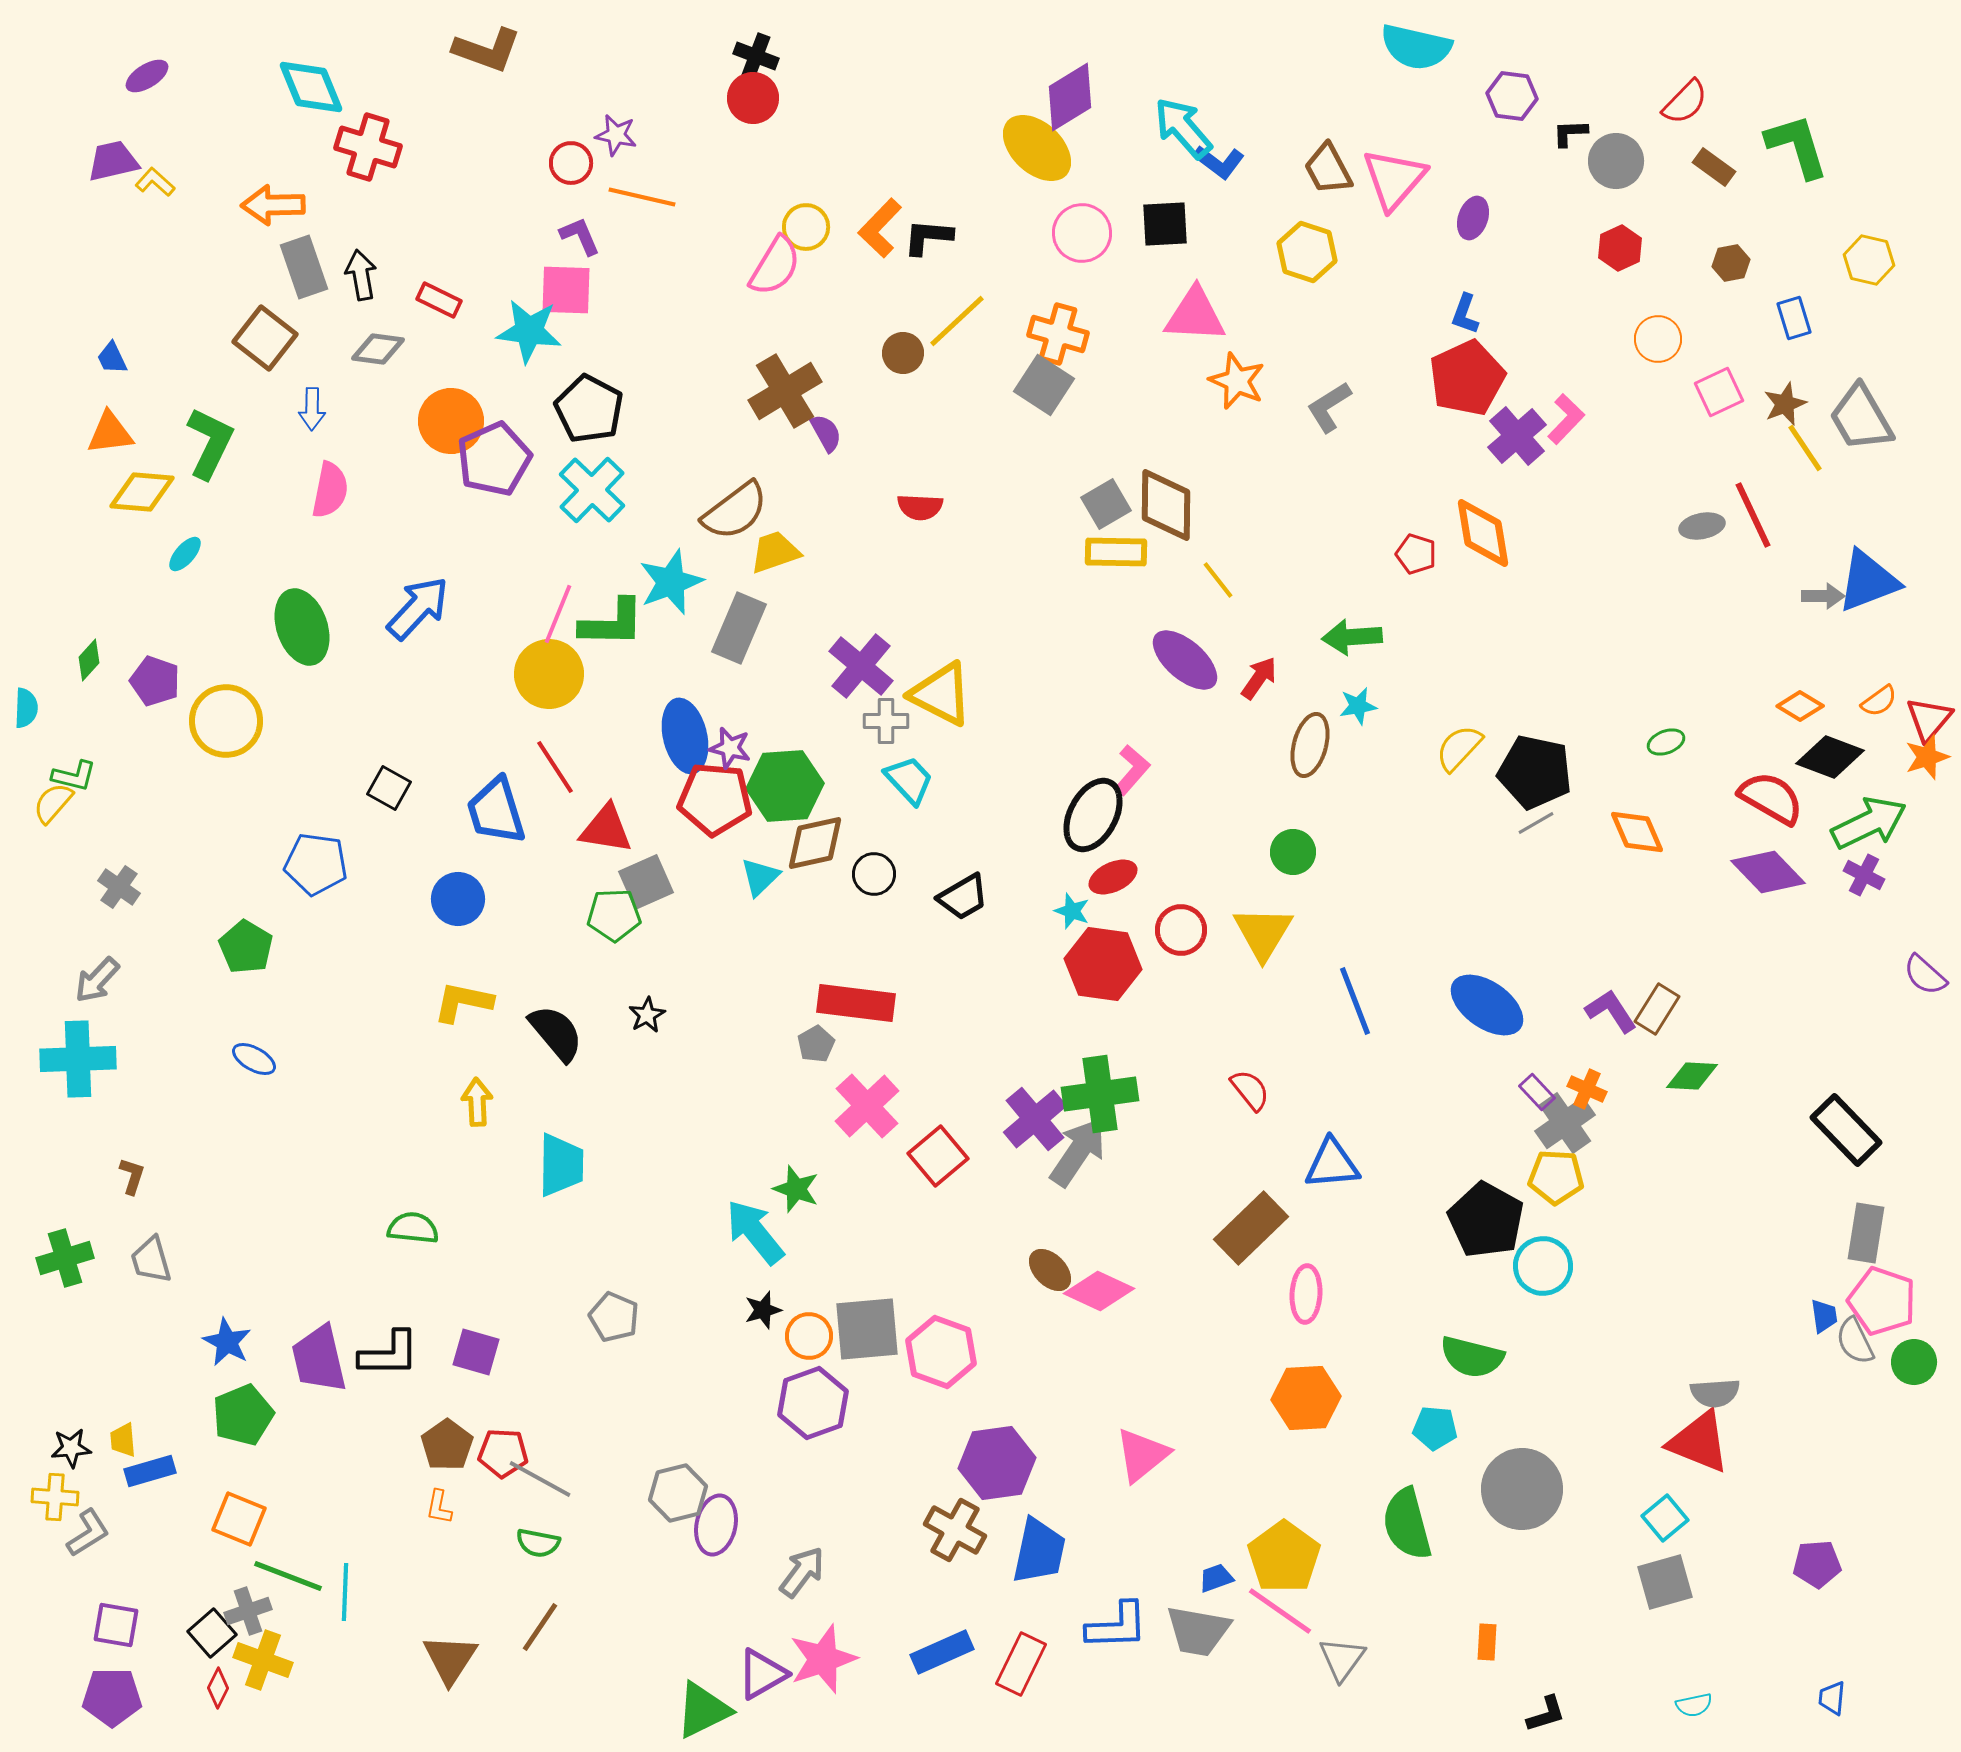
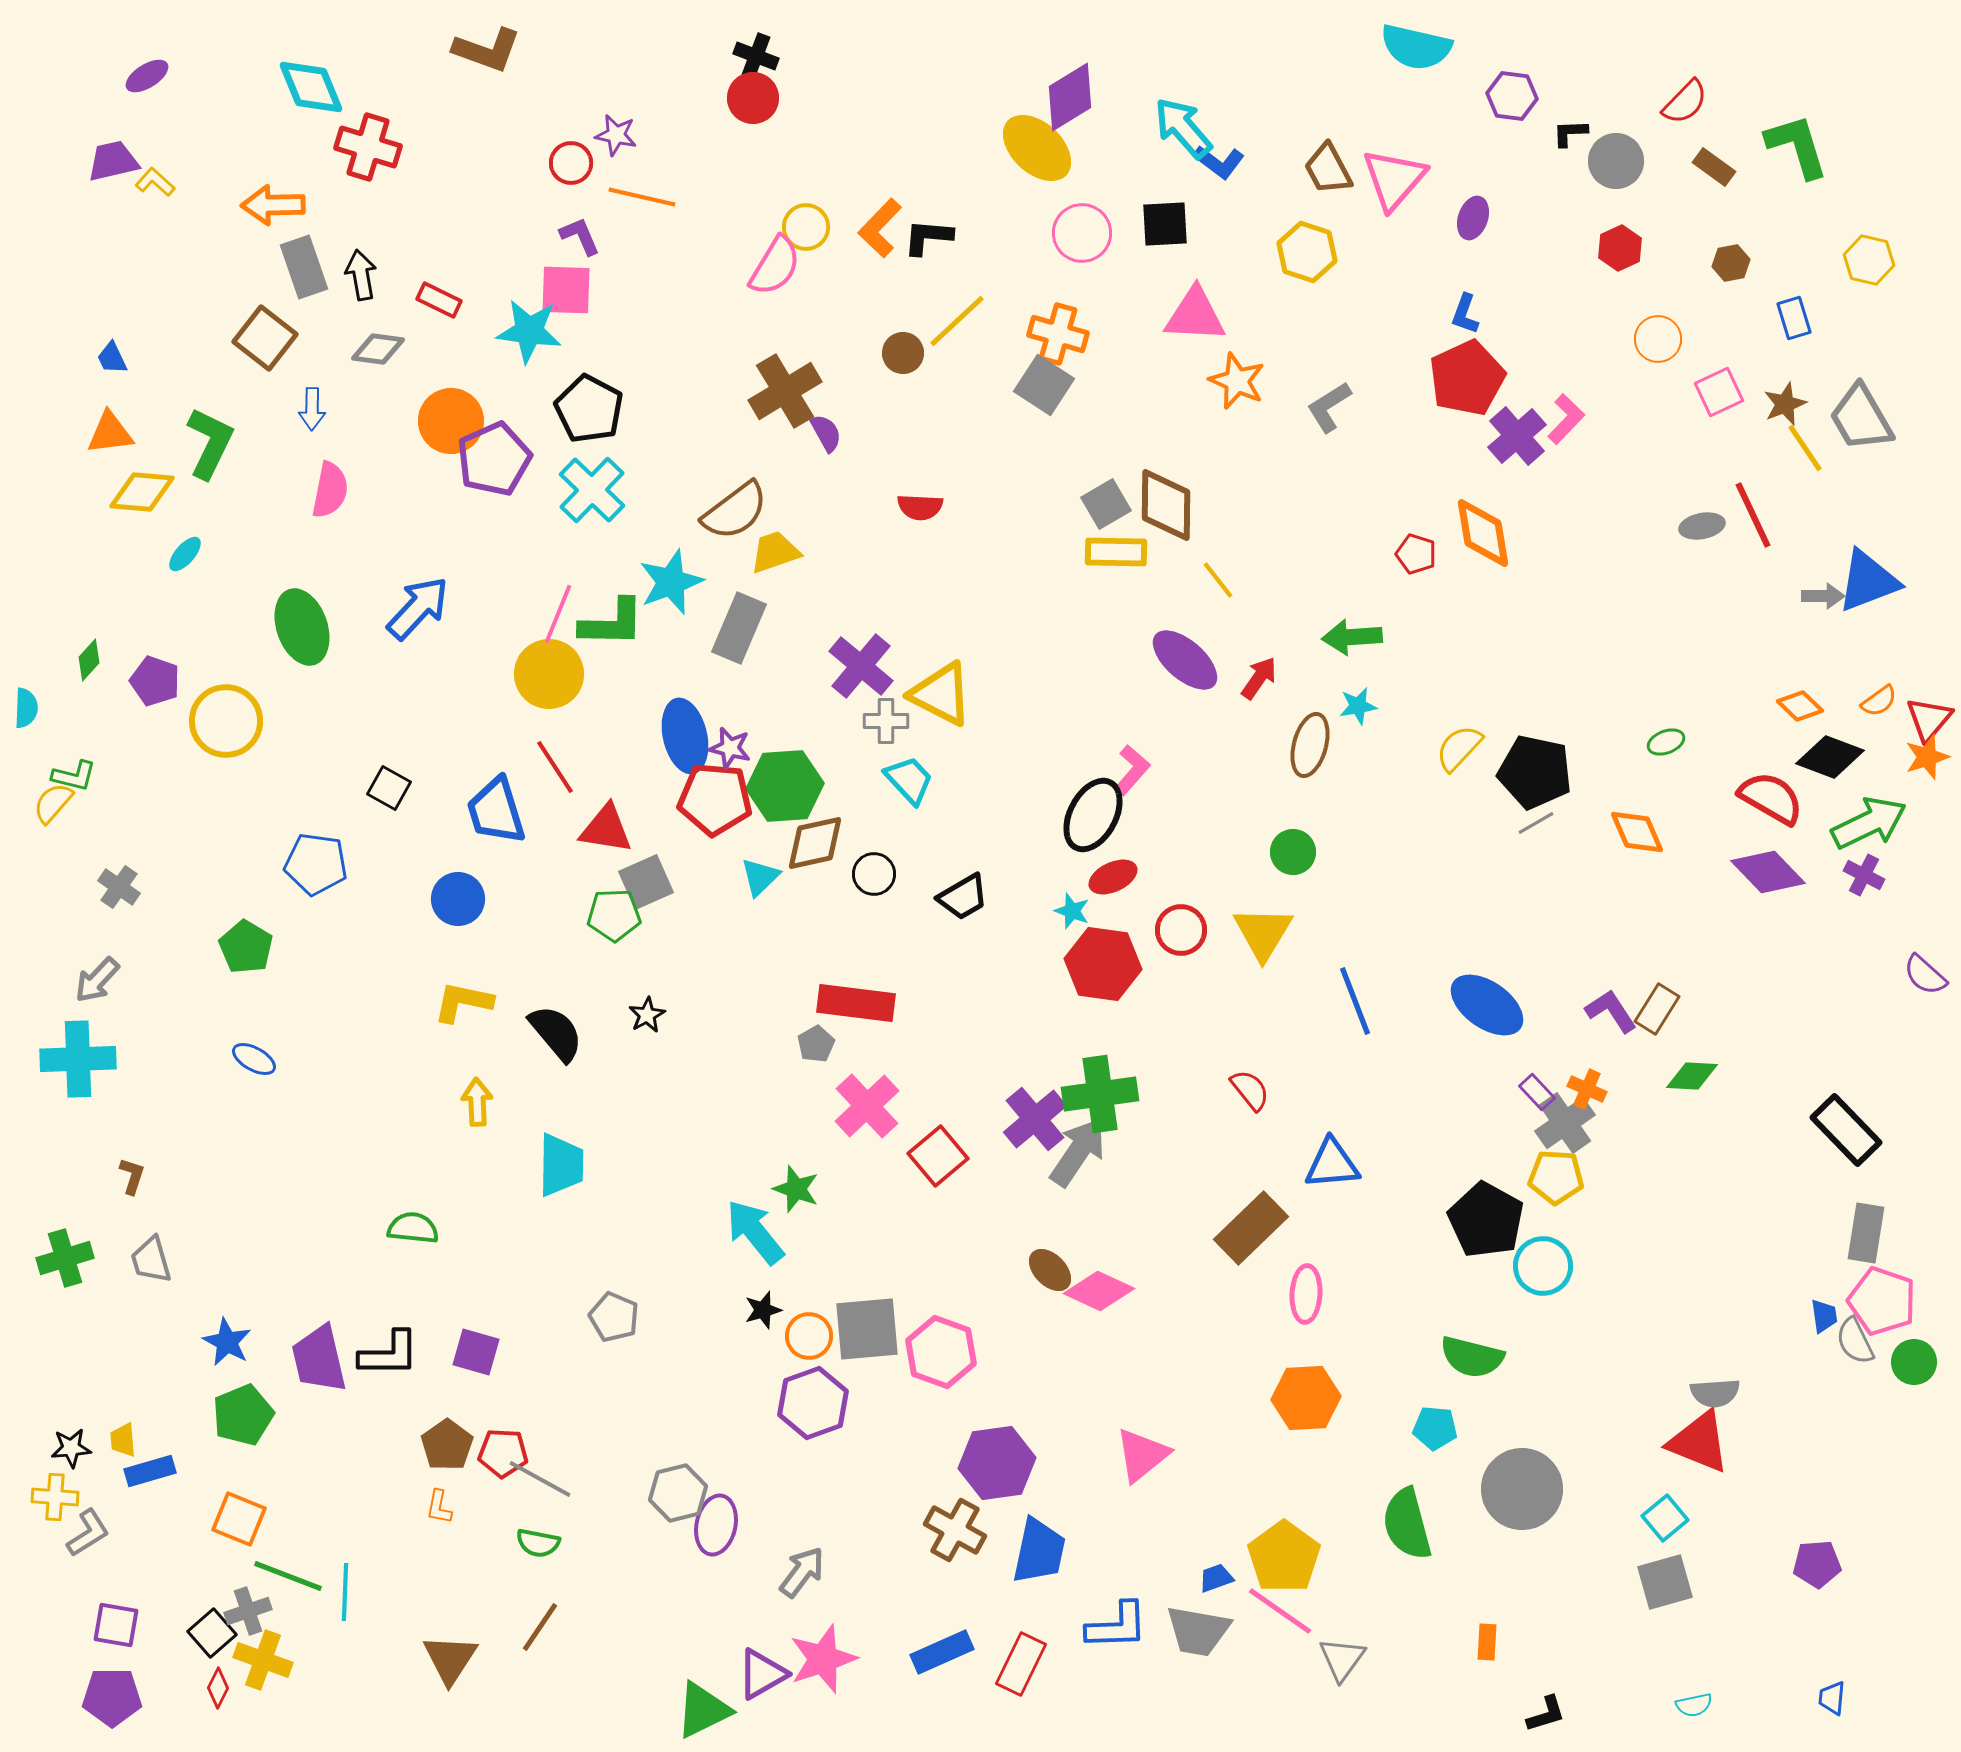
orange diamond at (1800, 706): rotated 12 degrees clockwise
